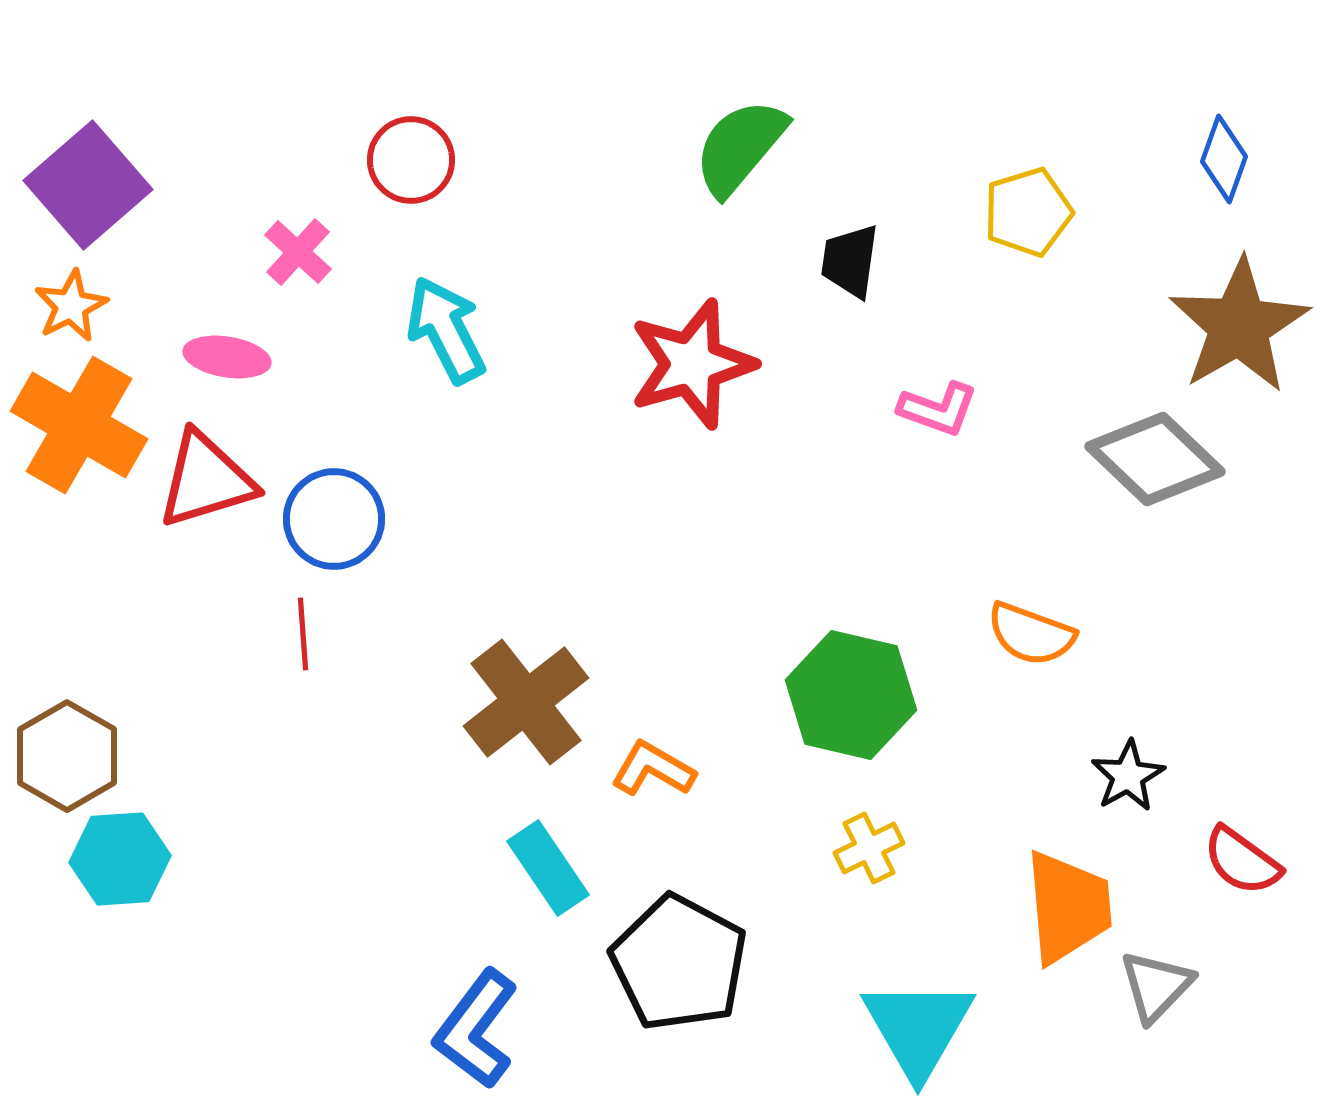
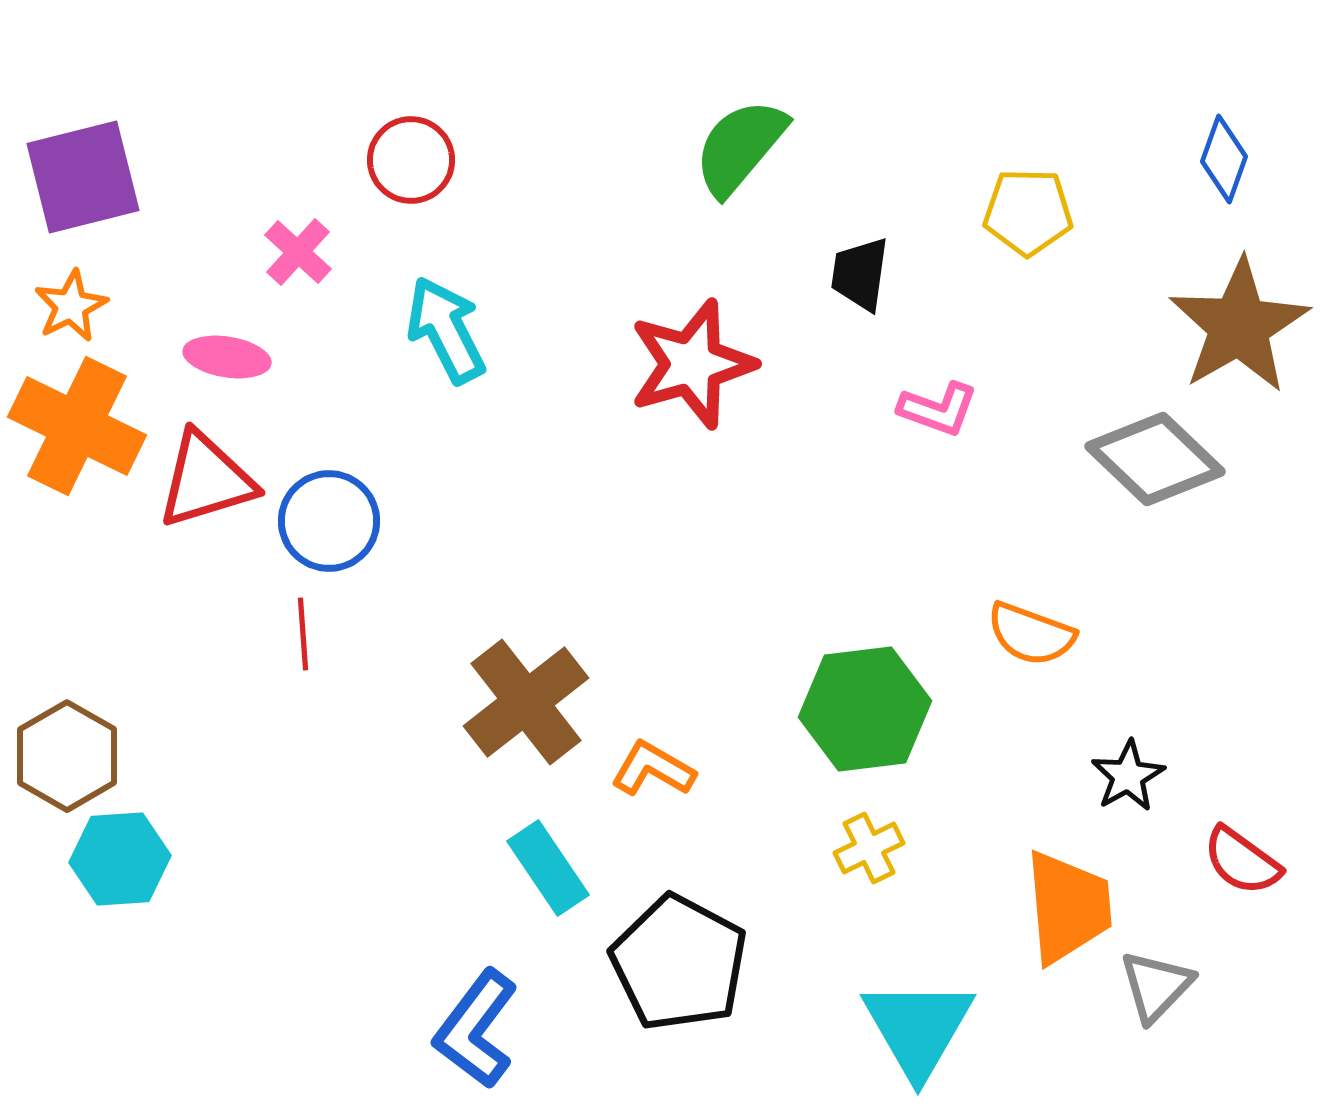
purple square: moved 5 px left, 8 px up; rotated 27 degrees clockwise
yellow pentagon: rotated 18 degrees clockwise
black trapezoid: moved 10 px right, 13 px down
orange cross: moved 2 px left, 1 px down; rotated 4 degrees counterclockwise
blue circle: moved 5 px left, 2 px down
green hexagon: moved 14 px right, 14 px down; rotated 20 degrees counterclockwise
